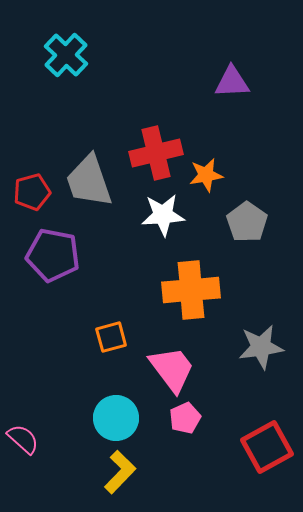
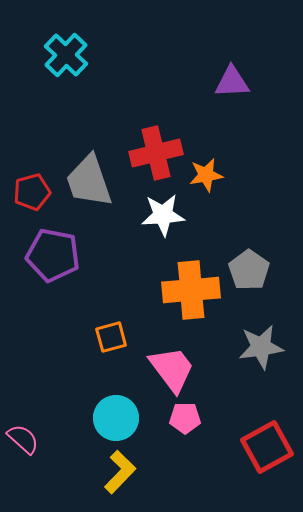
gray pentagon: moved 2 px right, 48 px down
pink pentagon: rotated 24 degrees clockwise
